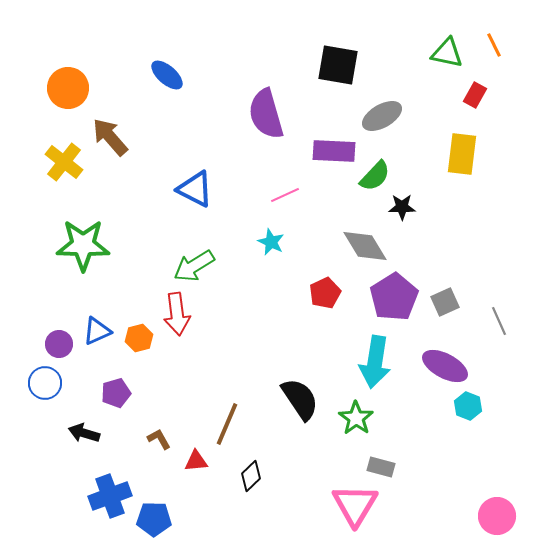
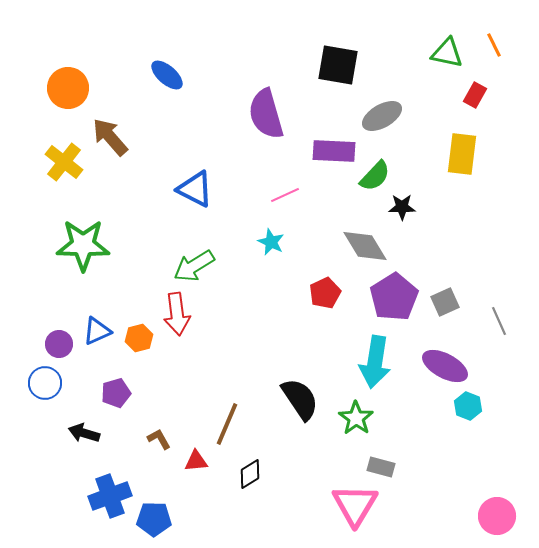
black diamond at (251, 476): moved 1 px left, 2 px up; rotated 12 degrees clockwise
